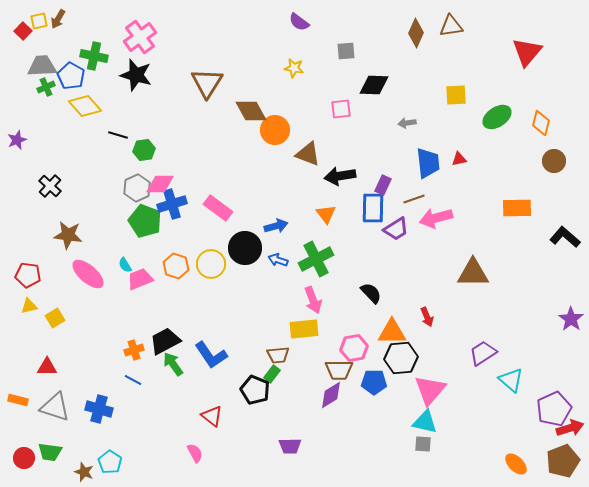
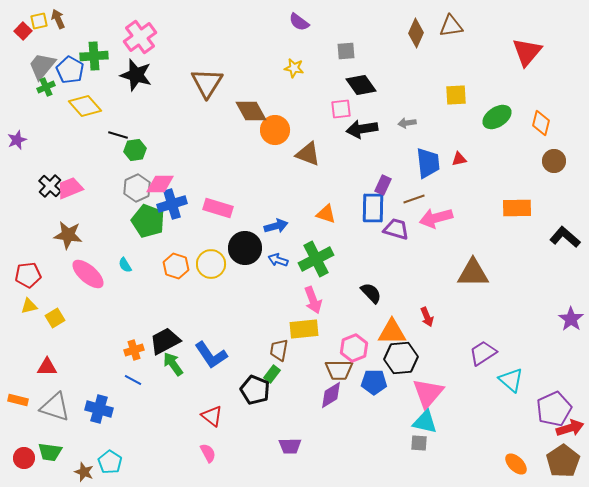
brown arrow at (58, 19): rotated 126 degrees clockwise
green cross at (94, 56): rotated 16 degrees counterclockwise
gray trapezoid at (42, 66): rotated 48 degrees counterclockwise
blue pentagon at (71, 76): moved 1 px left, 6 px up
black diamond at (374, 85): moved 13 px left; rotated 52 degrees clockwise
green hexagon at (144, 150): moved 9 px left
black arrow at (340, 176): moved 22 px right, 47 px up
pink rectangle at (218, 208): rotated 20 degrees counterclockwise
orange triangle at (326, 214): rotated 35 degrees counterclockwise
green pentagon at (145, 221): moved 3 px right
purple trapezoid at (396, 229): rotated 132 degrees counterclockwise
red pentagon at (28, 275): rotated 15 degrees counterclockwise
pink trapezoid at (140, 279): moved 70 px left, 91 px up
pink hexagon at (354, 348): rotated 12 degrees counterclockwise
brown trapezoid at (278, 355): moved 1 px right, 5 px up; rotated 105 degrees clockwise
pink triangle at (430, 390): moved 2 px left, 3 px down
gray square at (423, 444): moved 4 px left, 1 px up
pink semicircle at (195, 453): moved 13 px right
brown pentagon at (563, 461): rotated 12 degrees counterclockwise
